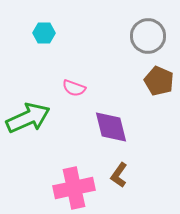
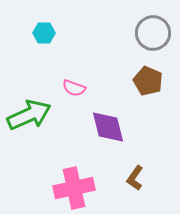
gray circle: moved 5 px right, 3 px up
brown pentagon: moved 11 px left
green arrow: moved 1 px right, 3 px up
purple diamond: moved 3 px left
brown L-shape: moved 16 px right, 3 px down
